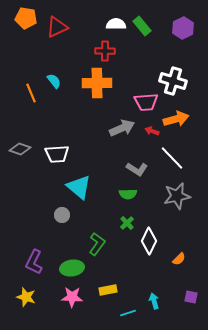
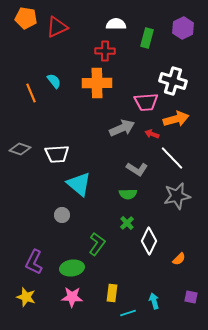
green rectangle: moved 5 px right, 12 px down; rotated 54 degrees clockwise
red arrow: moved 3 px down
cyan triangle: moved 3 px up
yellow rectangle: moved 4 px right, 3 px down; rotated 72 degrees counterclockwise
